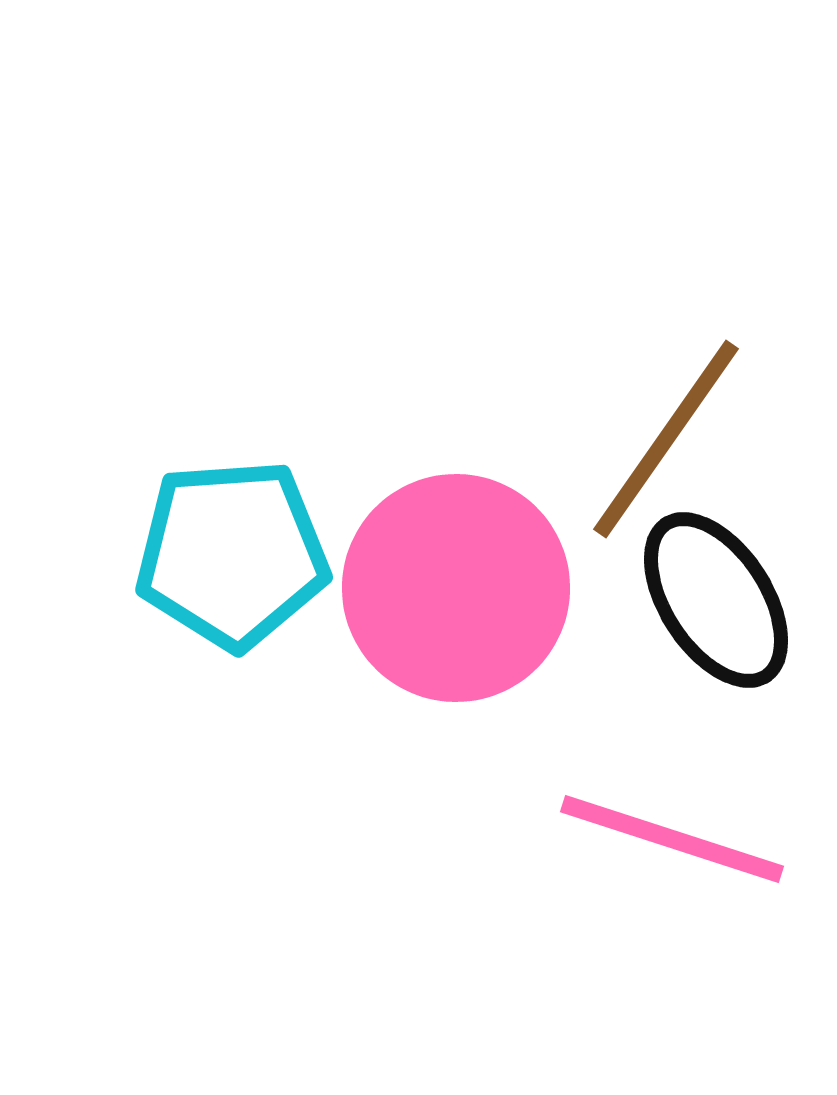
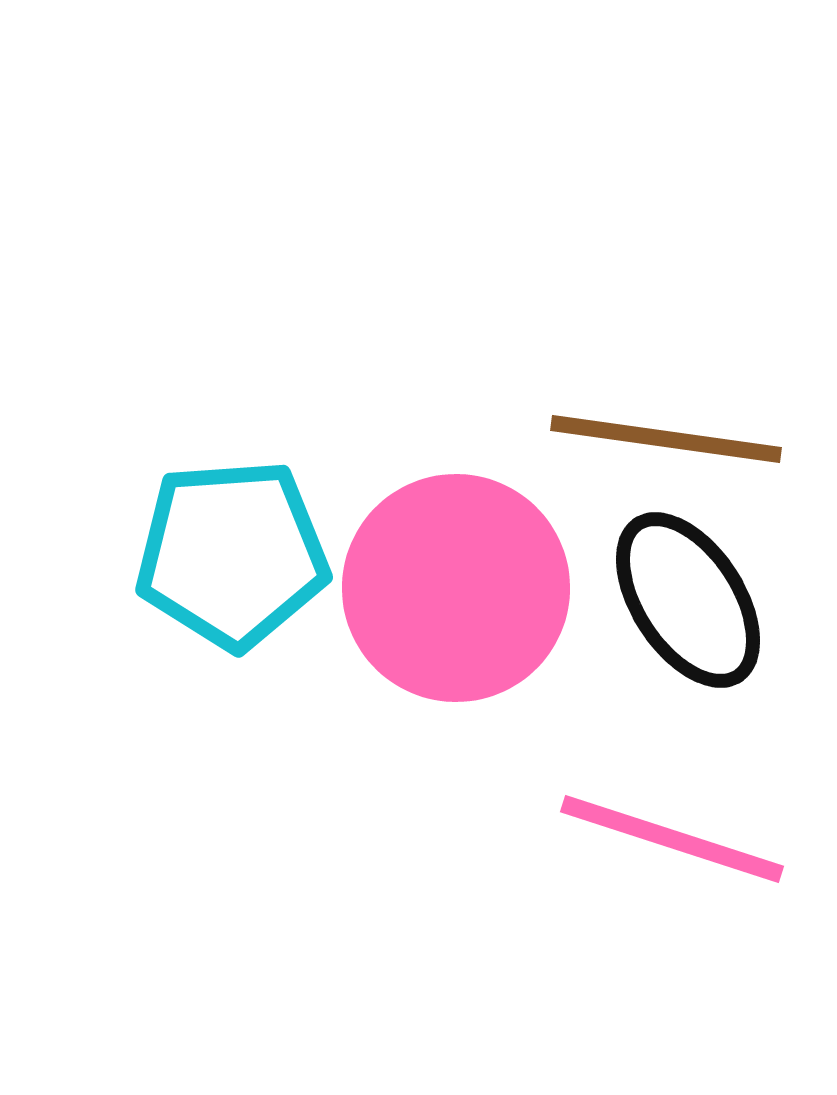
brown line: rotated 63 degrees clockwise
black ellipse: moved 28 px left
